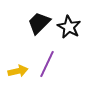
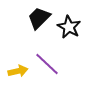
black trapezoid: moved 5 px up
purple line: rotated 72 degrees counterclockwise
